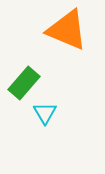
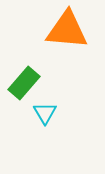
orange triangle: rotated 18 degrees counterclockwise
